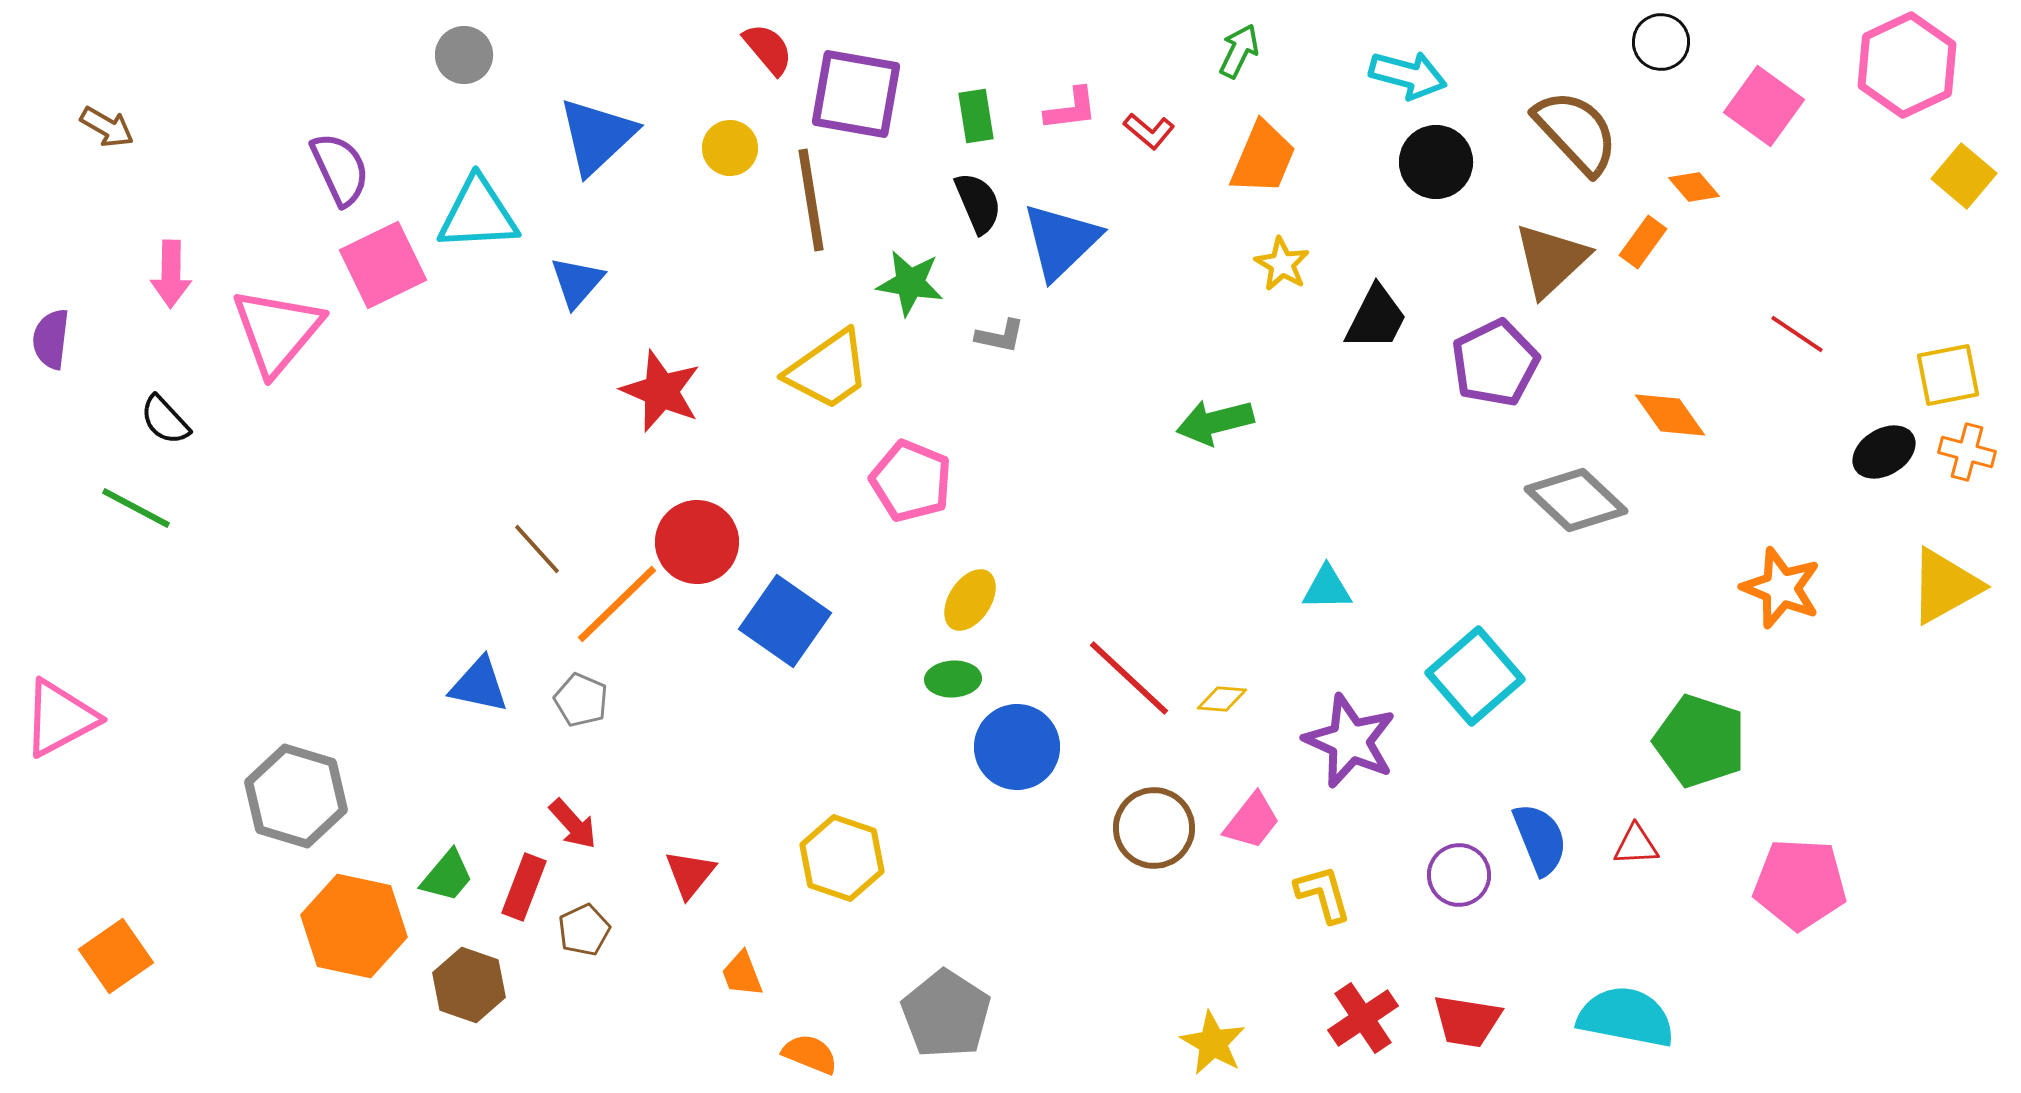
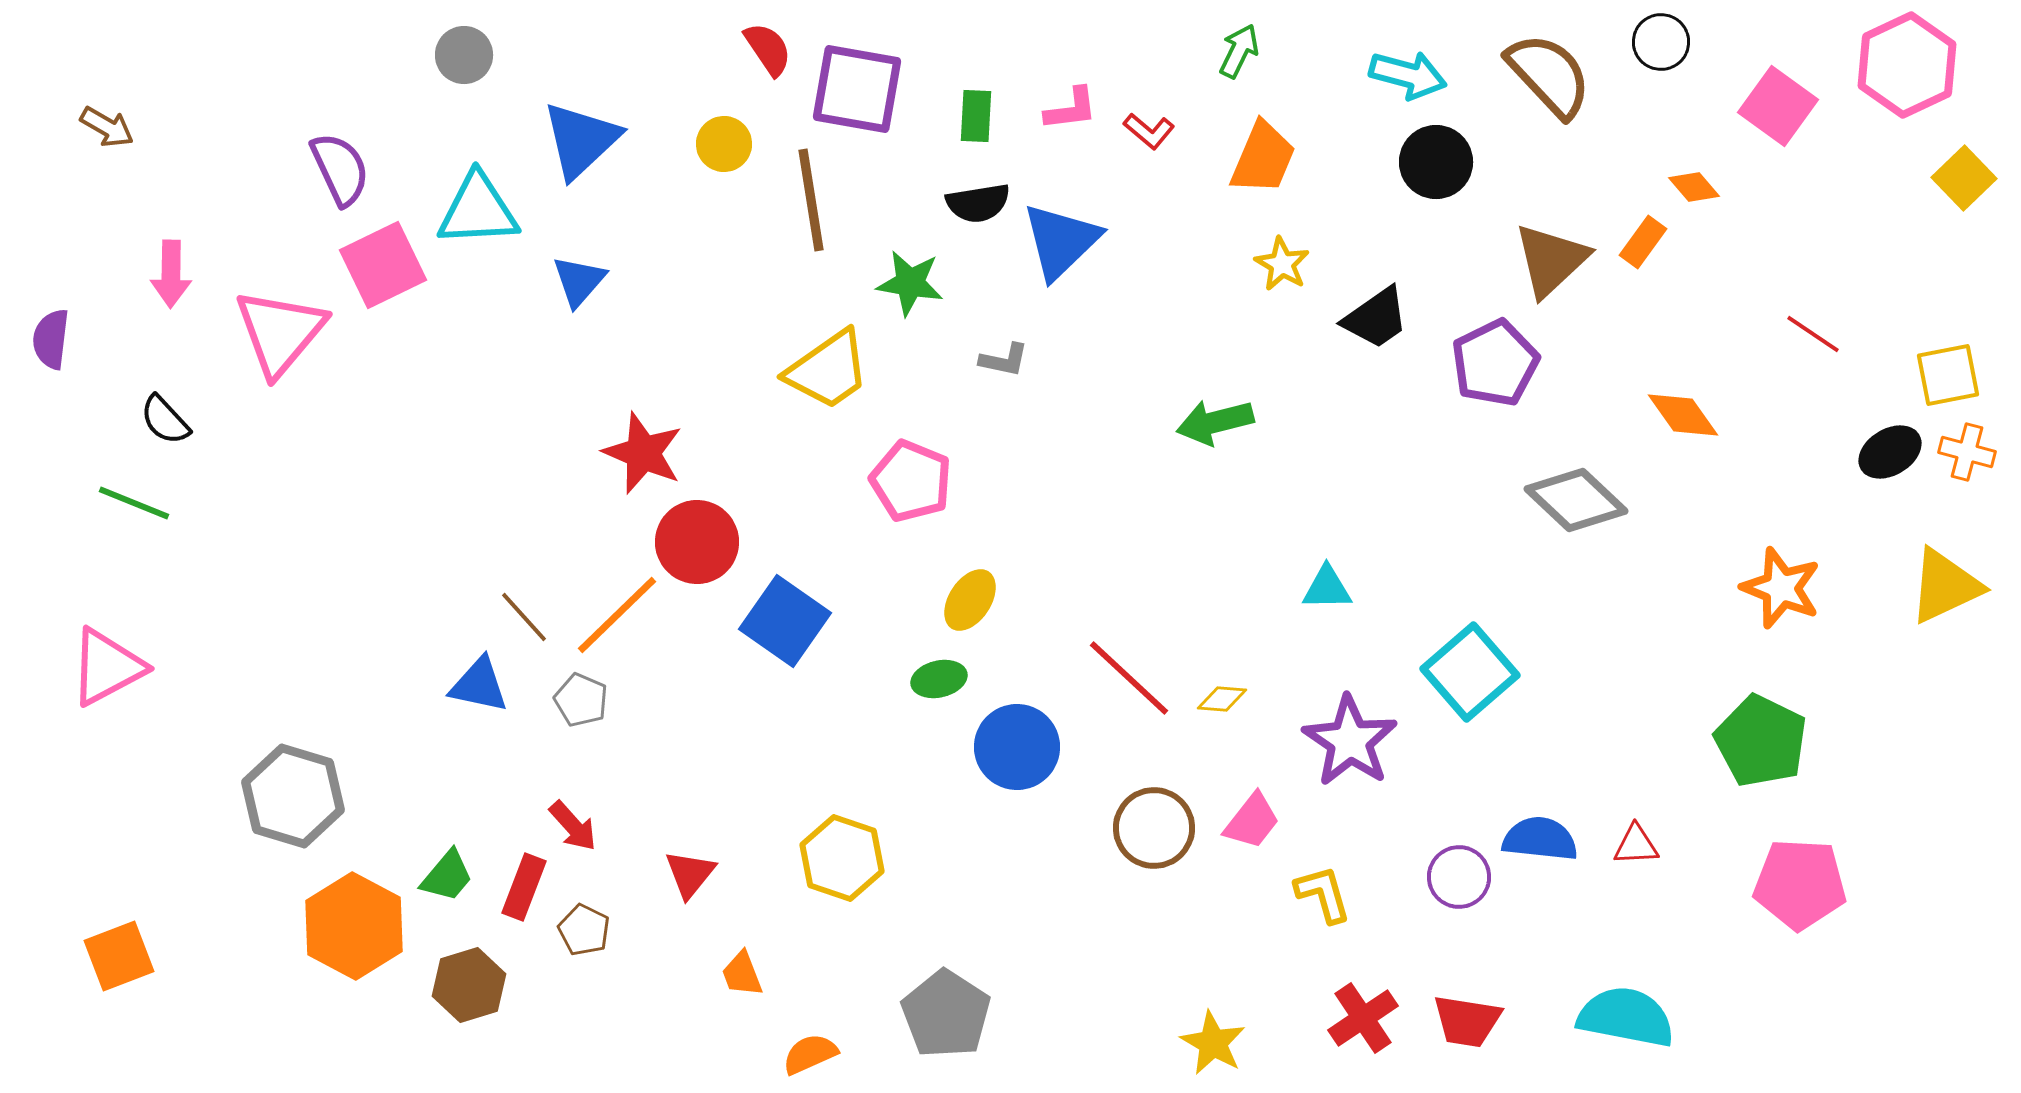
red semicircle at (768, 49): rotated 6 degrees clockwise
purple square at (856, 94): moved 1 px right, 5 px up
pink square at (1764, 106): moved 14 px right
green rectangle at (976, 116): rotated 12 degrees clockwise
brown semicircle at (1576, 132): moved 27 px left, 57 px up
blue triangle at (597, 136): moved 16 px left, 4 px down
yellow circle at (730, 148): moved 6 px left, 4 px up
yellow square at (1964, 176): moved 2 px down; rotated 6 degrees clockwise
black semicircle at (978, 203): rotated 104 degrees clockwise
cyan triangle at (478, 214): moved 4 px up
blue triangle at (577, 282): moved 2 px right, 1 px up
black trapezoid at (1376, 318): rotated 28 degrees clockwise
pink triangle at (277, 331): moved 3 px right, 1 px down
red line at (1797, 334): moved 16 px right
gray L-shape at (1000, 336): moved 4 px right, 24 px down
red star at (661, 391): moved 18 px left, 62 px down
orange diamond at (1670, 415): moved 13 px right
black ellipse at (1884, 452): moved 6 px right
green line at (136, 508): moved 2 px left, 5 px up; rotated 6 degrees counterclockwise
brown line at (537, 549): moved 13 px left, 68 px down
yellow triangle at (1945, 586): rotated 4 degrees clockwise
orange line at (617, 604): moved 11 px down
cyan square at (1475, 676): moved 5 px left, 4 px up
green ellipse at (953, 679): moved 14 px left; rotated 10 degrees counterclockwise
pink triangle at (60, 718): moved 47 px right, 51 px up
purple star at (1350, 741): rotated 10 degrees clockwise
green pentagon at (1700, 741): moved 61 px right; rotated 8 degrees clockwise
gray hexagon at (296, 796): moved 3 px left
red arrow at (573, 824): moved 2 px down
blue semicircle at (1540, 839): rotated 62 degrees counterclockwise
purple circle at (1459, 875): moved 2 px down
orange hexagon at (354, 926): rotated 16 degrees clockwise
brown pentagon at (584, 930): rotated 21 degrees counterclockwise
orange square at (116, 956): moved 3 px right; rotated 14 degrees clockwise
brown hexagon at (469, 985): rotated 24 degrees clockwise
orange semicircle at (810, 1054): rotated 46 degrees counterclockwise
